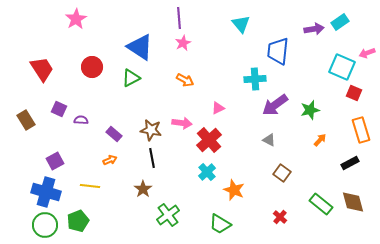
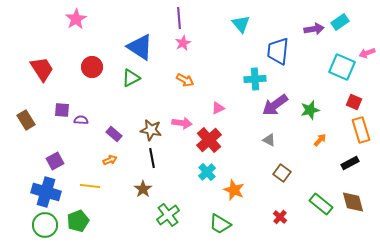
red square at (354, 93): moved 9 px down
purple square at (59, 109): moved 3 px right, 1 px down; rotated 21 degrees counterclockwise
